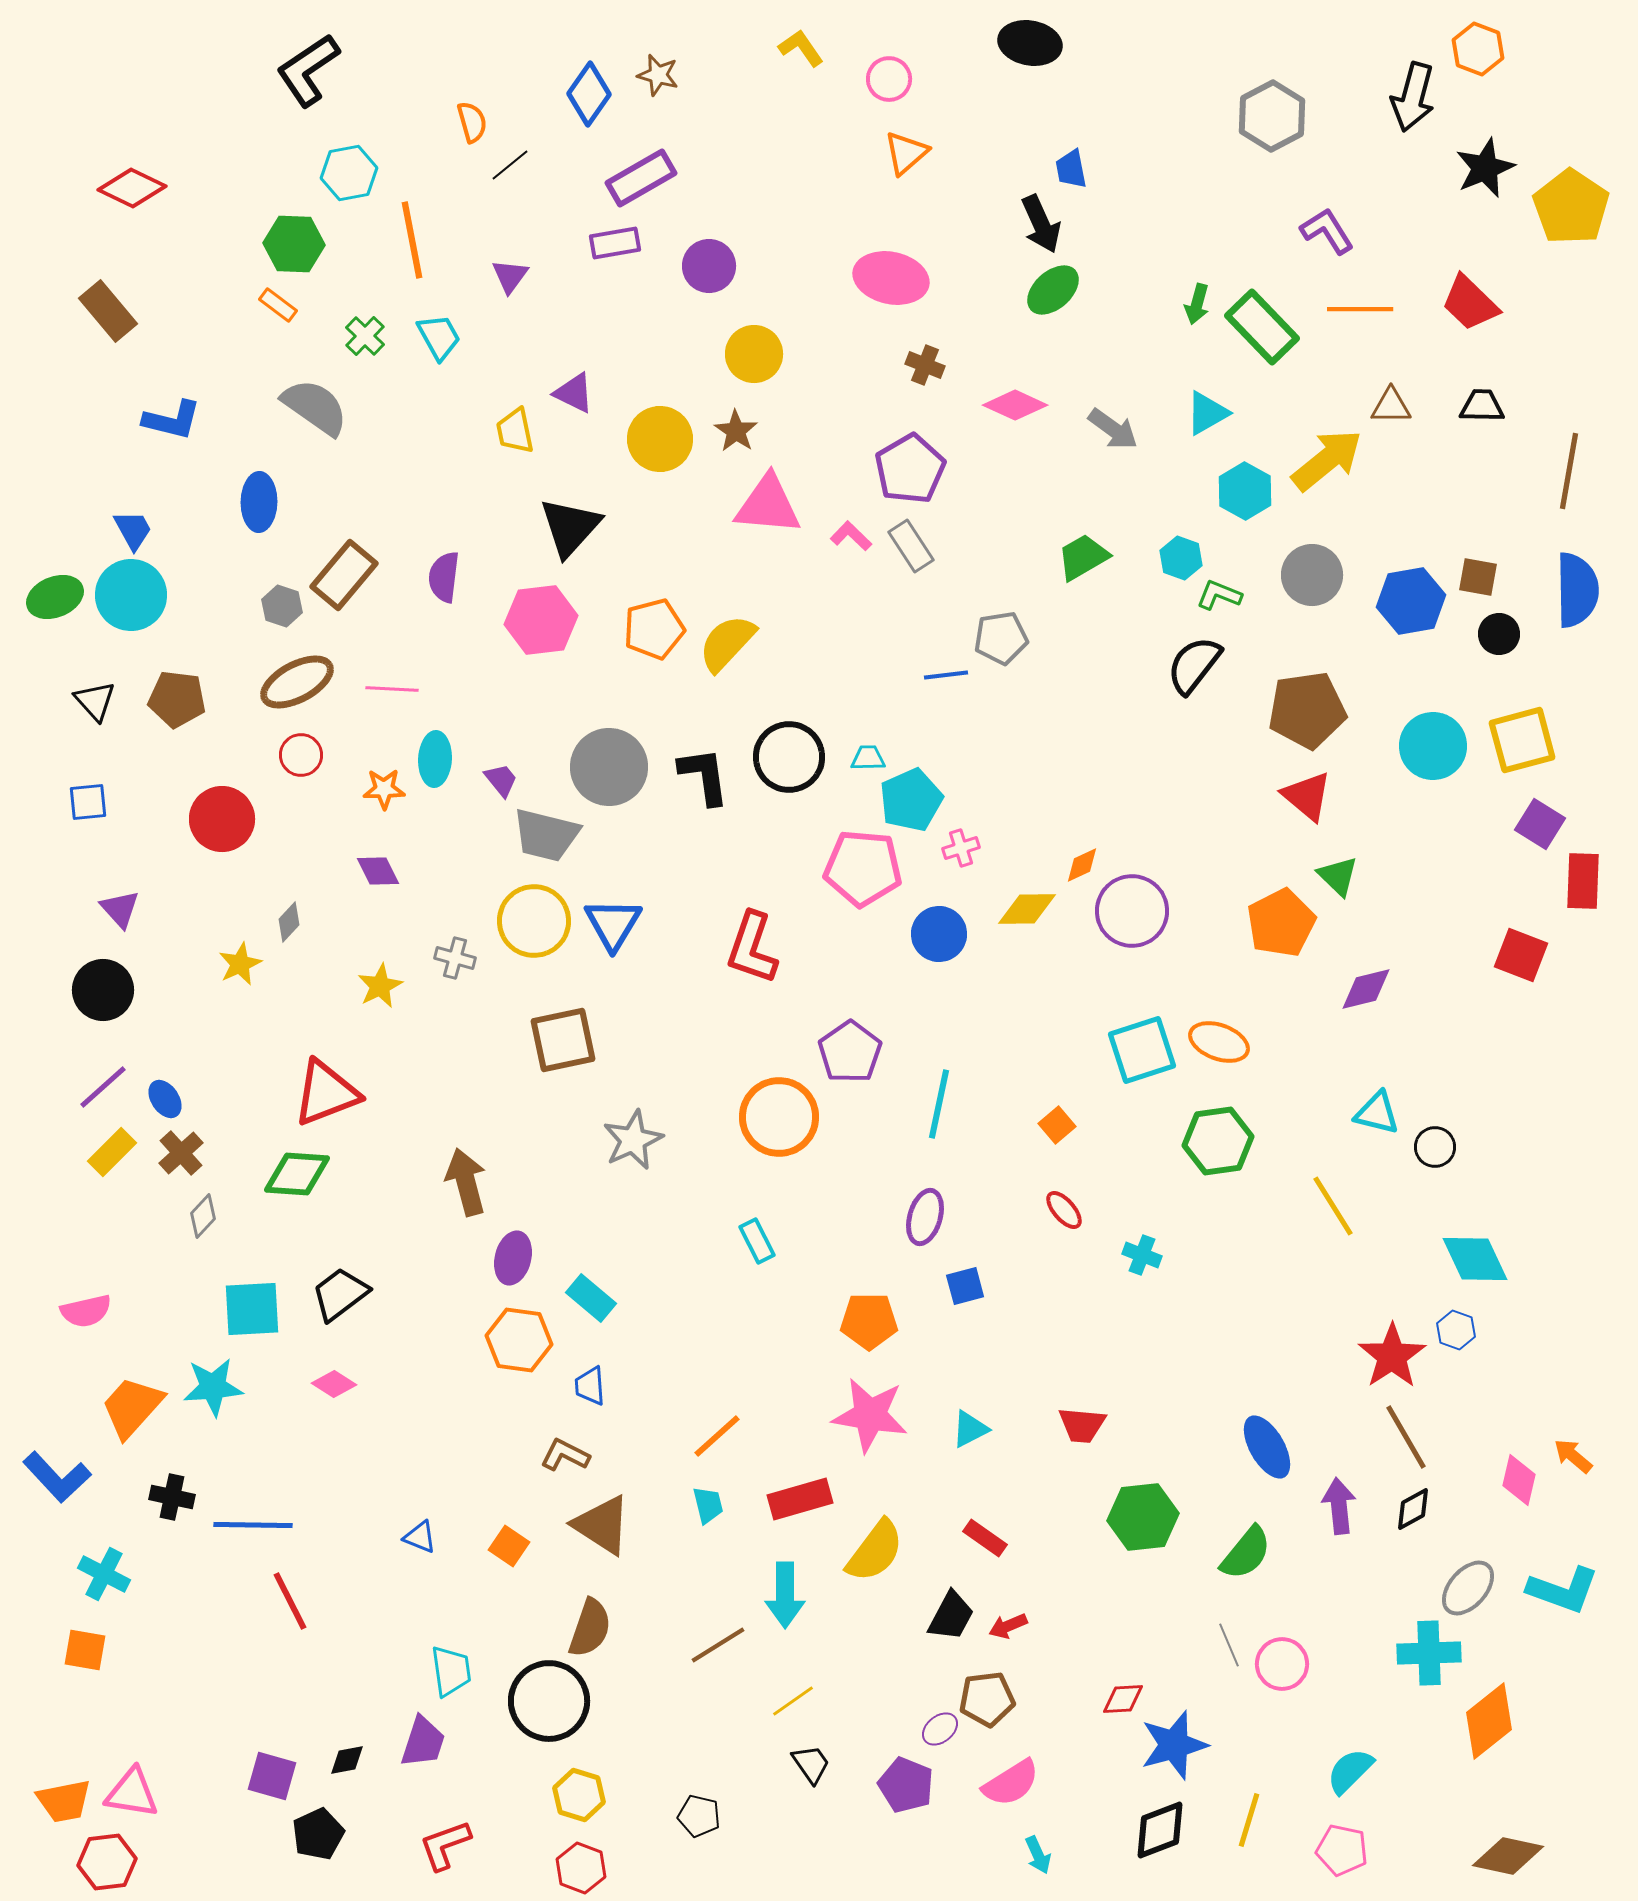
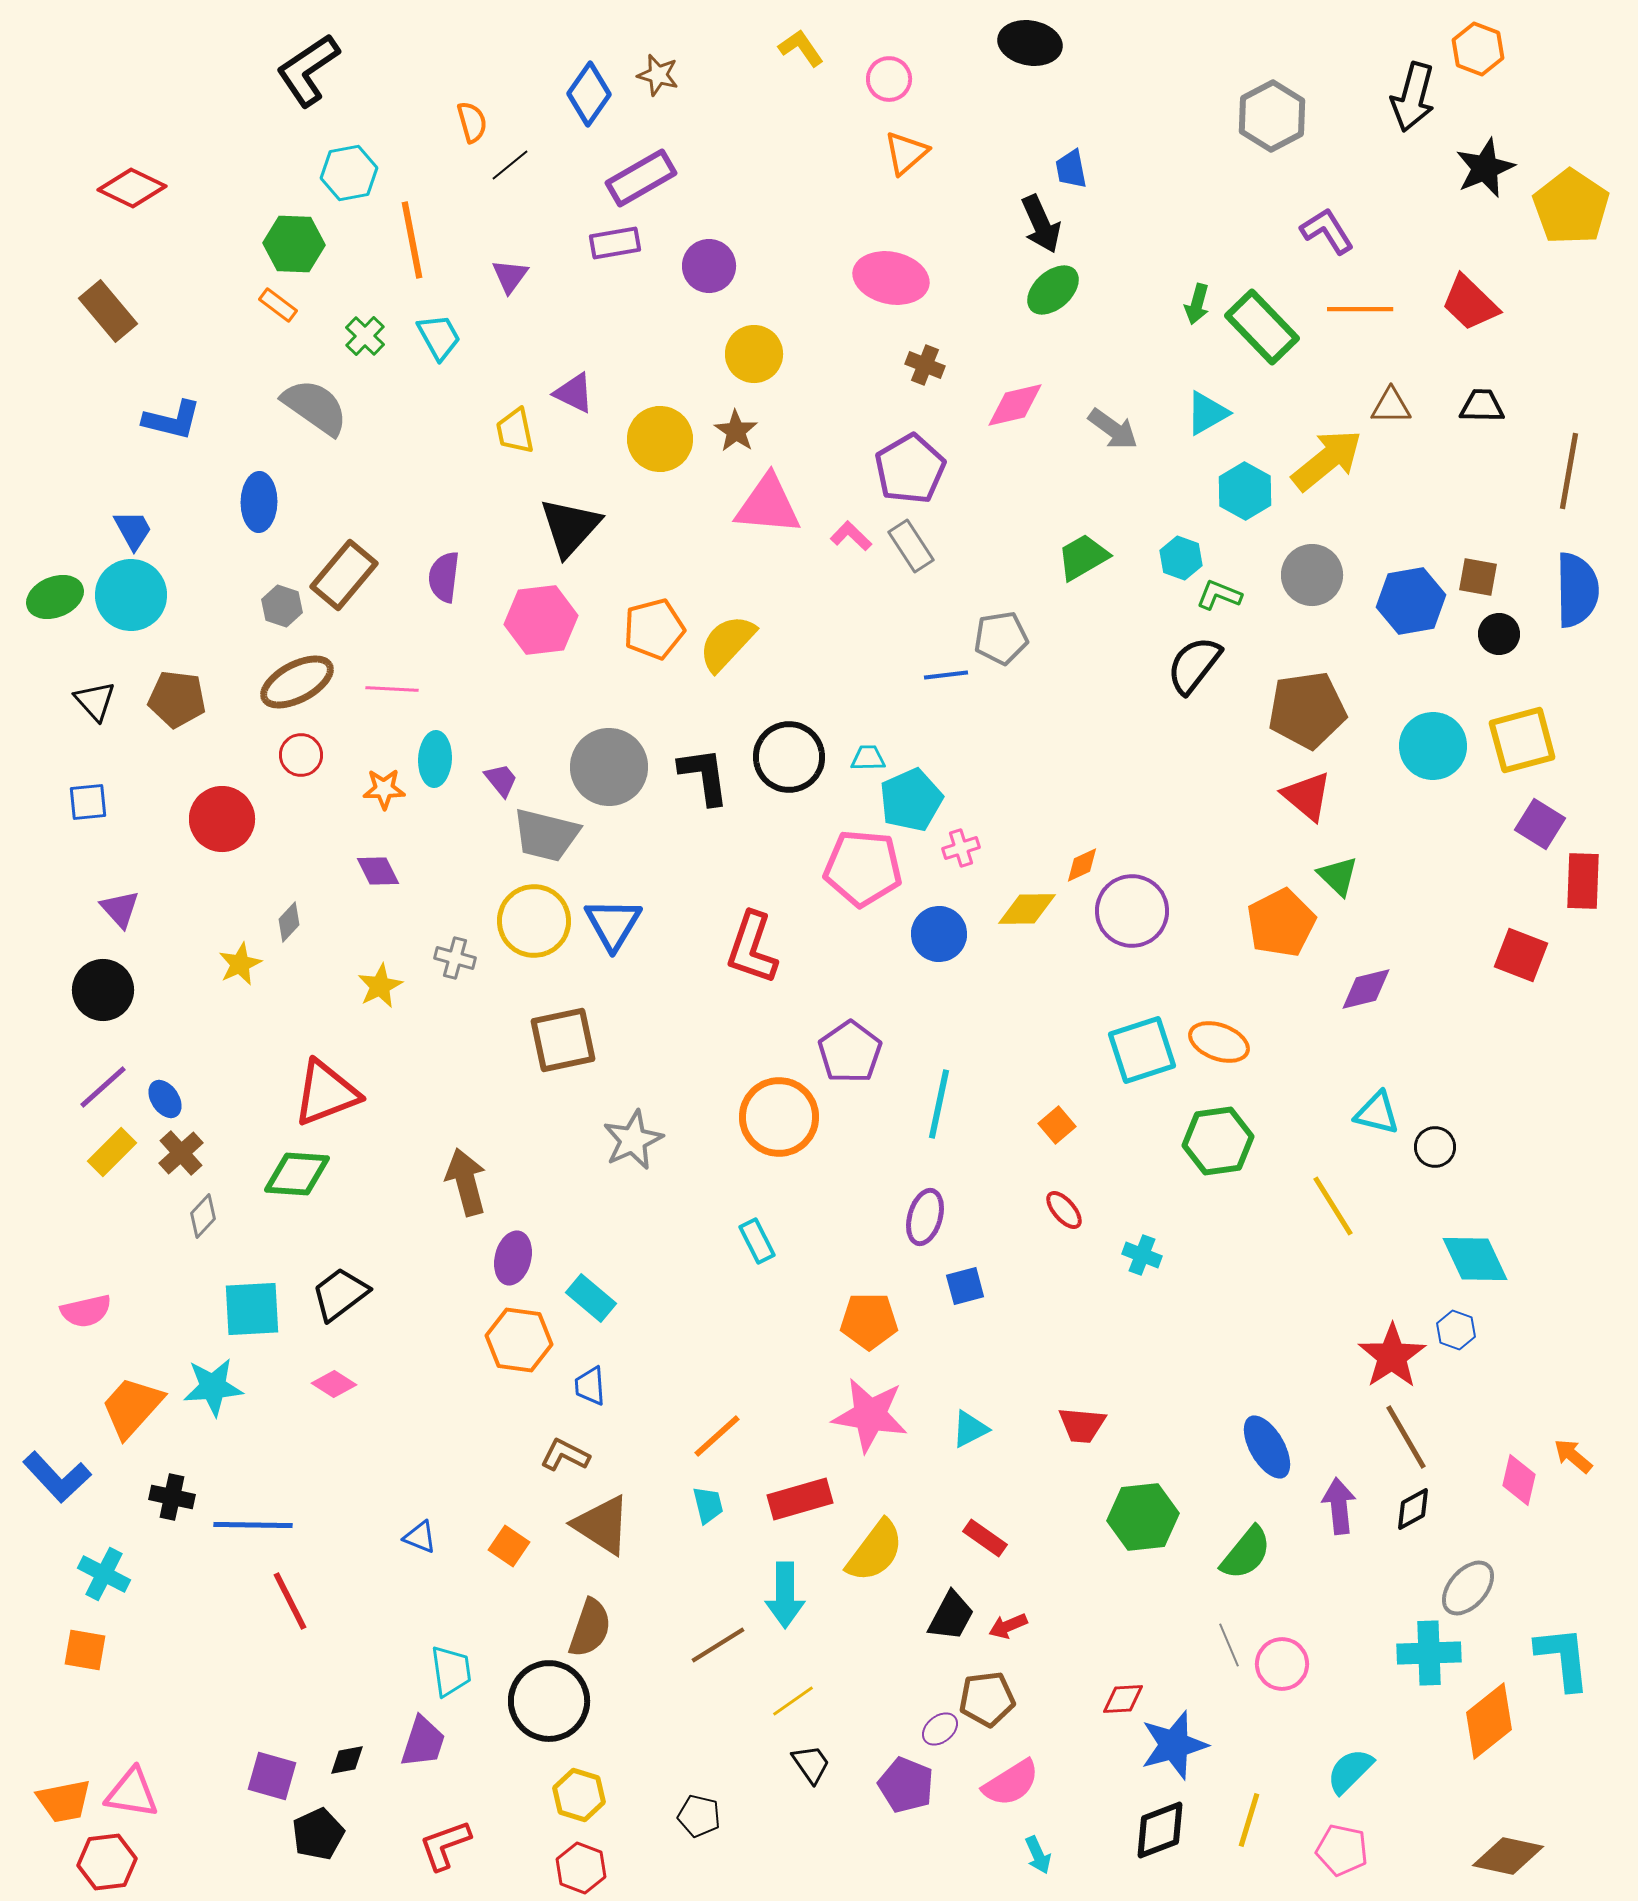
pink diamond at (1015, 405): rotated 38 degrees counterclockwise
cyan L-shape at (1563, 1590): moved 68 px down; rotated 116 degrees counterclockwise
